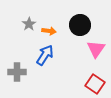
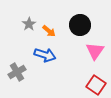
orange arrow: rotated 32 degrees clockwise
pink triangle: moved 1 px left, 2 px down
blue arrow: rotated 75 degrees clockwise
gray cross: rotated 30 degrees counterclockwise
red square: moved 1 px right, 1 px down
